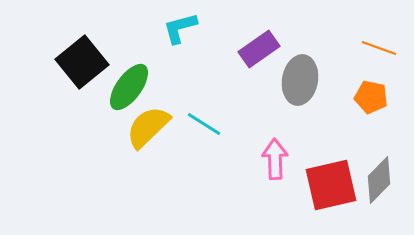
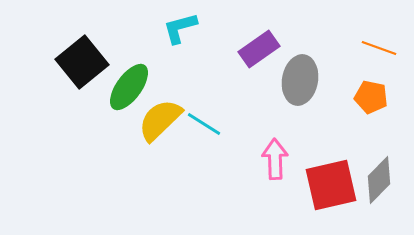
yellow semicircle: moved 12 px right, 7 px up
